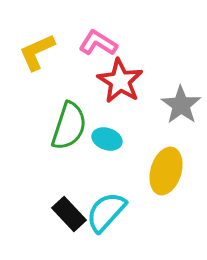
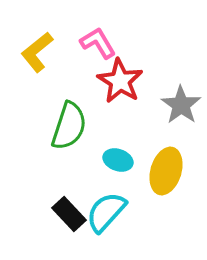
pink L-shape: rotated 27 degrees clockwise
yellow L-shape: rotated 15 degrees counterclockwise
cyan ellipse: moved 11 px right, 21 px down
